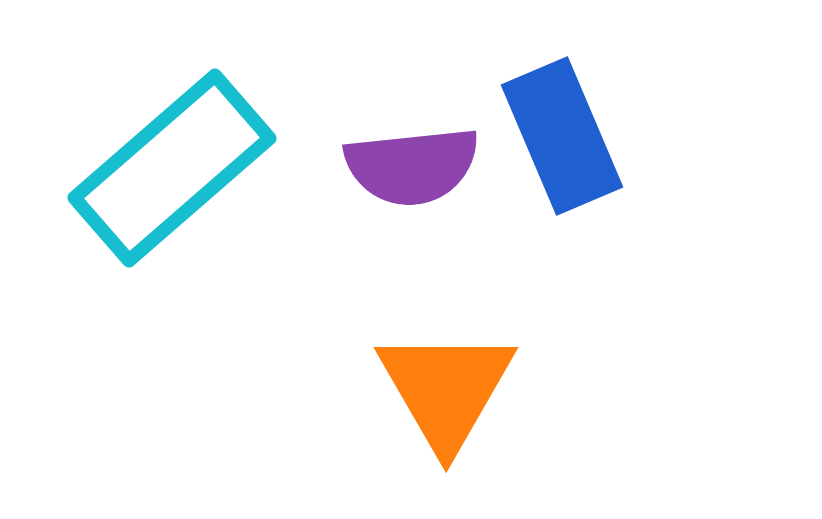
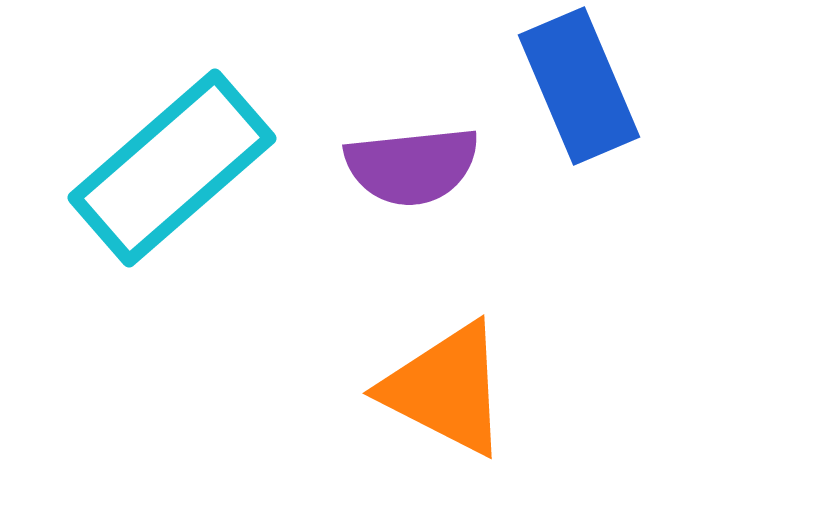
blue rectangle: moved 17 px right, 50 px up
orange triangle: rotated 33 degrees counterclockwise
